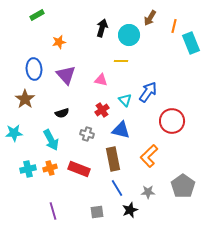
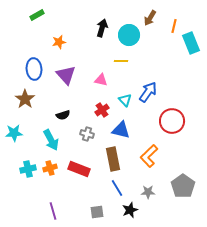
black semicircle: moved 1 px right, 2 px down
